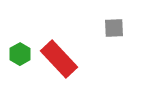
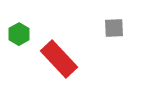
green hexagon: moved 1 px left, 20 px up
